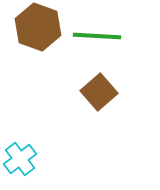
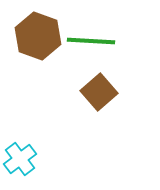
brown hexagon: moved 9 px down
green line: moved 6 px left, 5 px down
